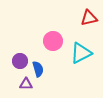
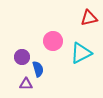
purple circle: moved 2 px right, 4 px up
